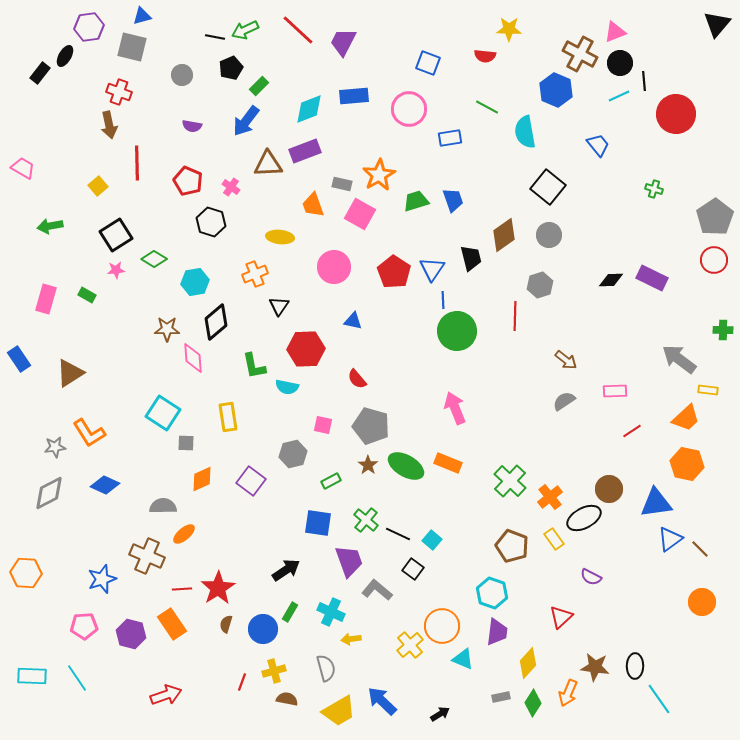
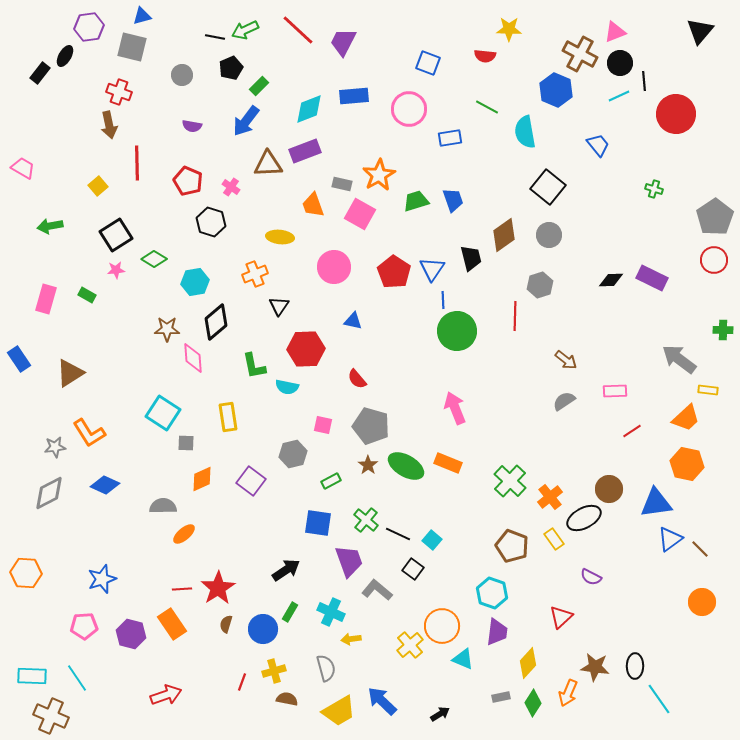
black triangle at (717, 24): moved 17 px left, 7 px down
brown cross at (147, 556): moved 96 px left, 160 px down
